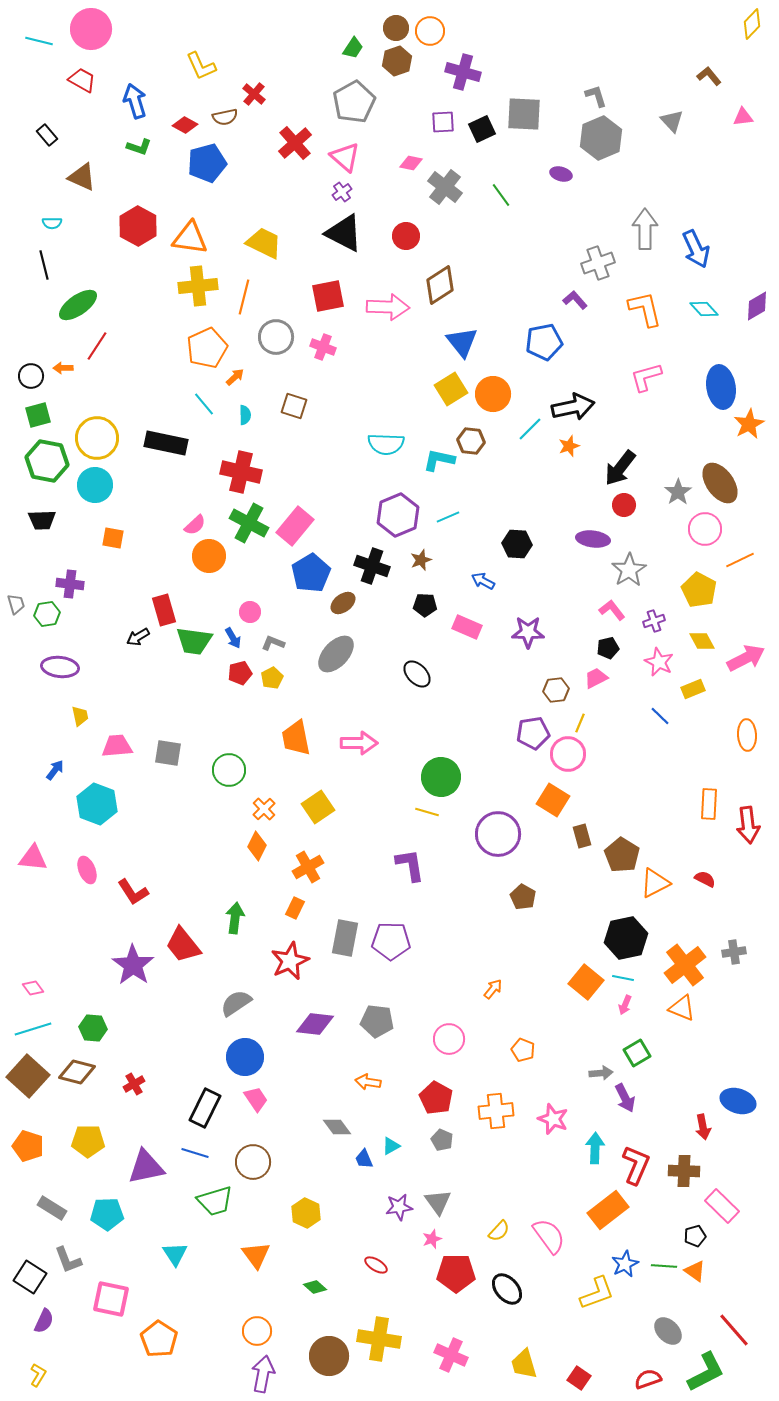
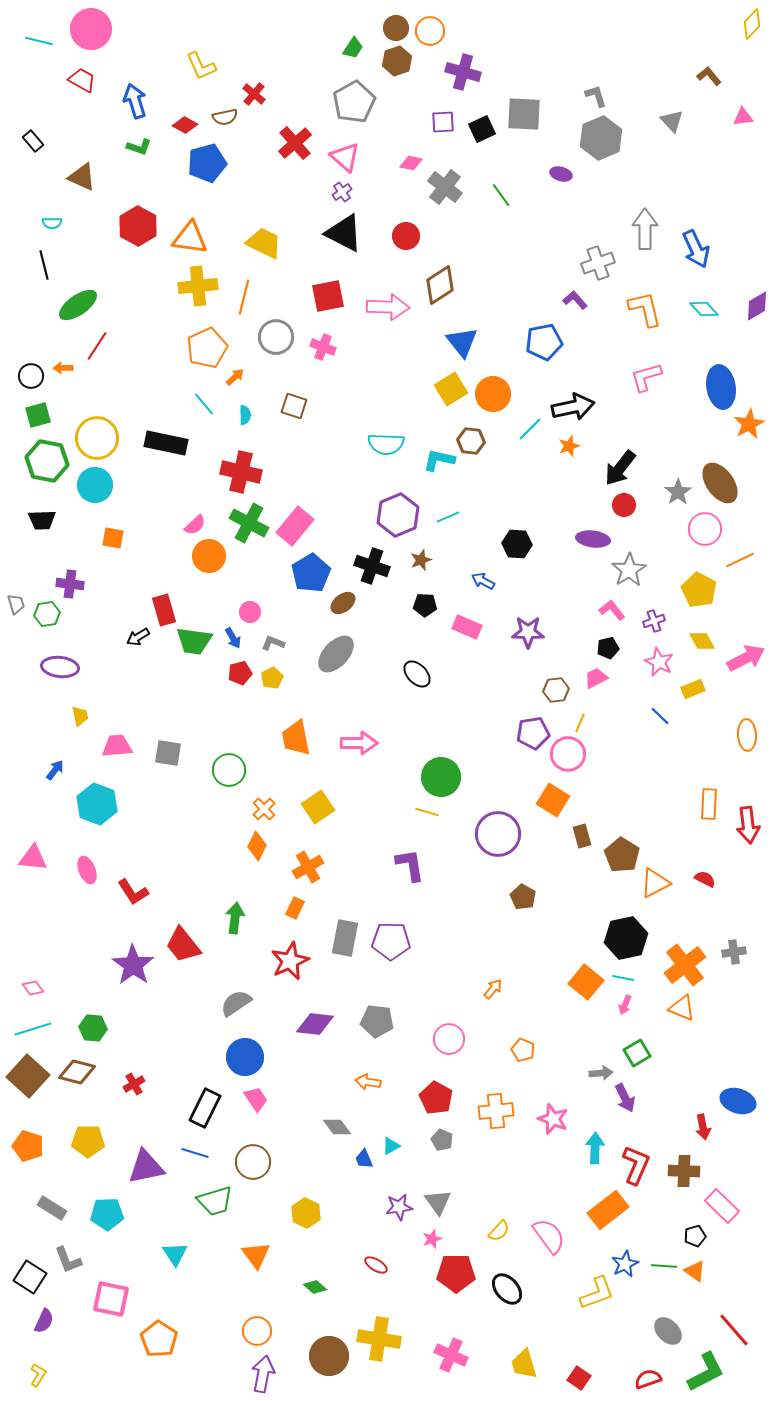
black rectangle at (47, 135): moved 14 px left, 6 px down
